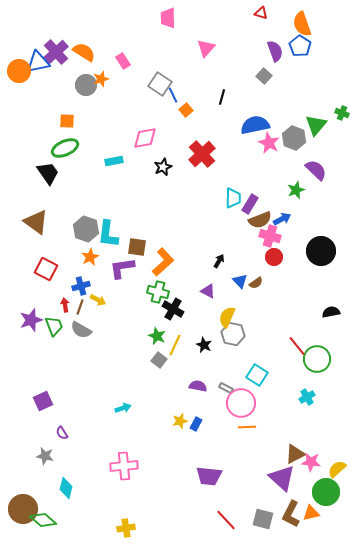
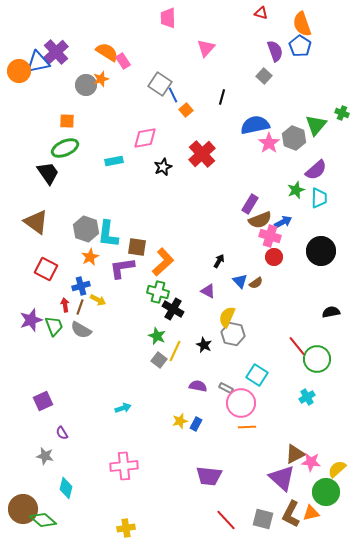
orange semicircle at (84, 52): moved 23 px right
pink star at (269, 143): rotated 10 degrees clockwise
purple semicircle at (316, 170): rotated 95 degrees clockwise
cyan trapezoid at (233, 198): moved 86 px right
blue arrow at (282, 219): moved 1 px right, 3 px down
yellow line at (175, 345): moved 6 px down
